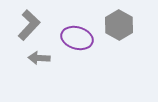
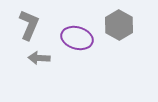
gray L-shape: rotated 20 degrees counterclockwise
